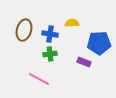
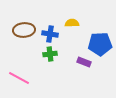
brown ellipse: rotated 70 degrees clockwise
blue pentagon: moved 1 px right, 1 px down
pink line: moved 20 px left, 1 px up
